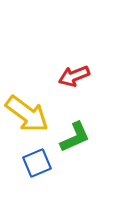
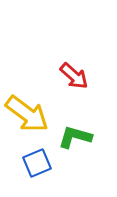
red arrow: rotated 116 degrees counterclockwise
green L-shape: rotated 140 degrees counterclockwise
